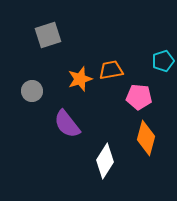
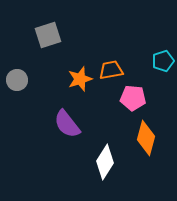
gray circle: moved 15 px left, 11 px up
pink pentagon: moved 6 px left, 1 px down
white diamond: moved 1 px down
